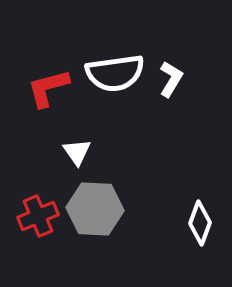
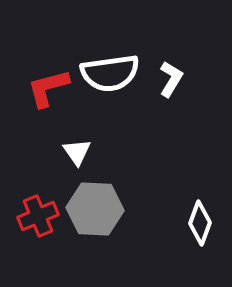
white semicircle: moved 5 px left
